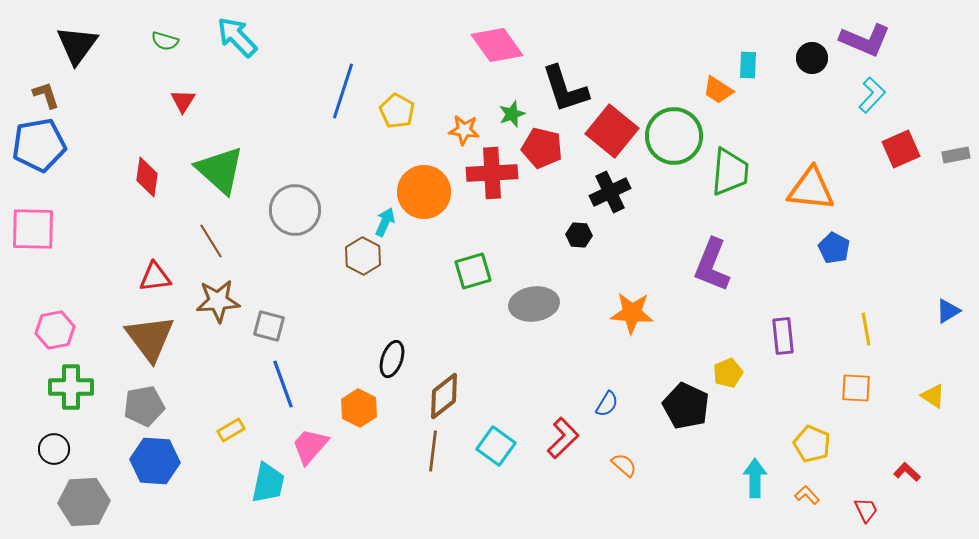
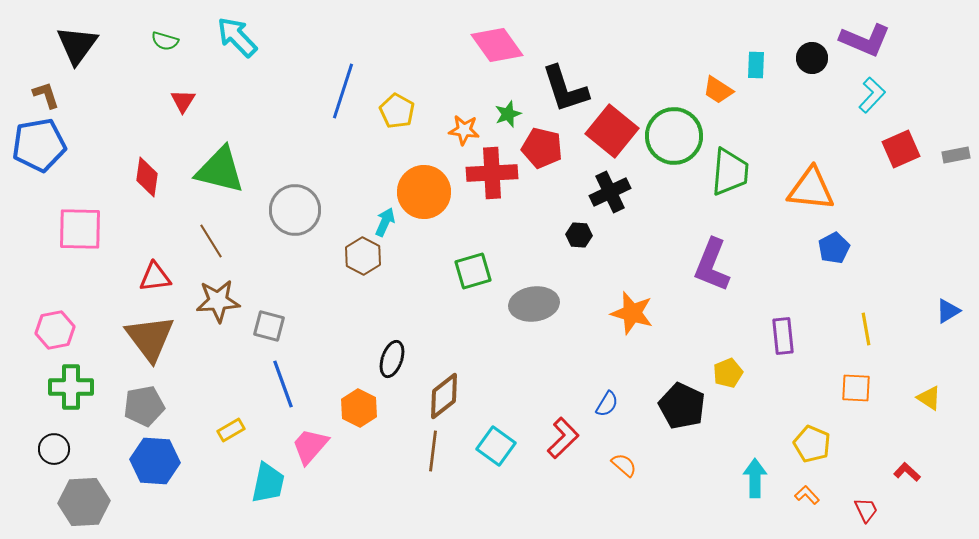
cyan rectangle at (748, 65): moved 8 px right
green star at (512, 114): moved 4 px left
green triangle at (220, 170): rotated 28 degrees counterclockwise
pink square at (33, 229): moved 47 px right
blue pentagon at (834, 248): rotated 16 degrees clockwise
orange star at (632, 313): rotated 12 degrees clockwise
yellow triangle at (933, 396): moved 4 px left, 2 px down
black pentagon at (686, 406): moved 4 px left
